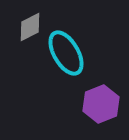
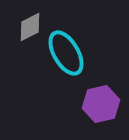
purple hexagon: rotated 9 degrees clockwise
